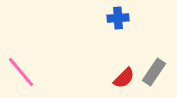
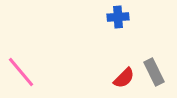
blue cross: moved 1 px up
gray rectangle: rotated 60 degrees counterclockwise
